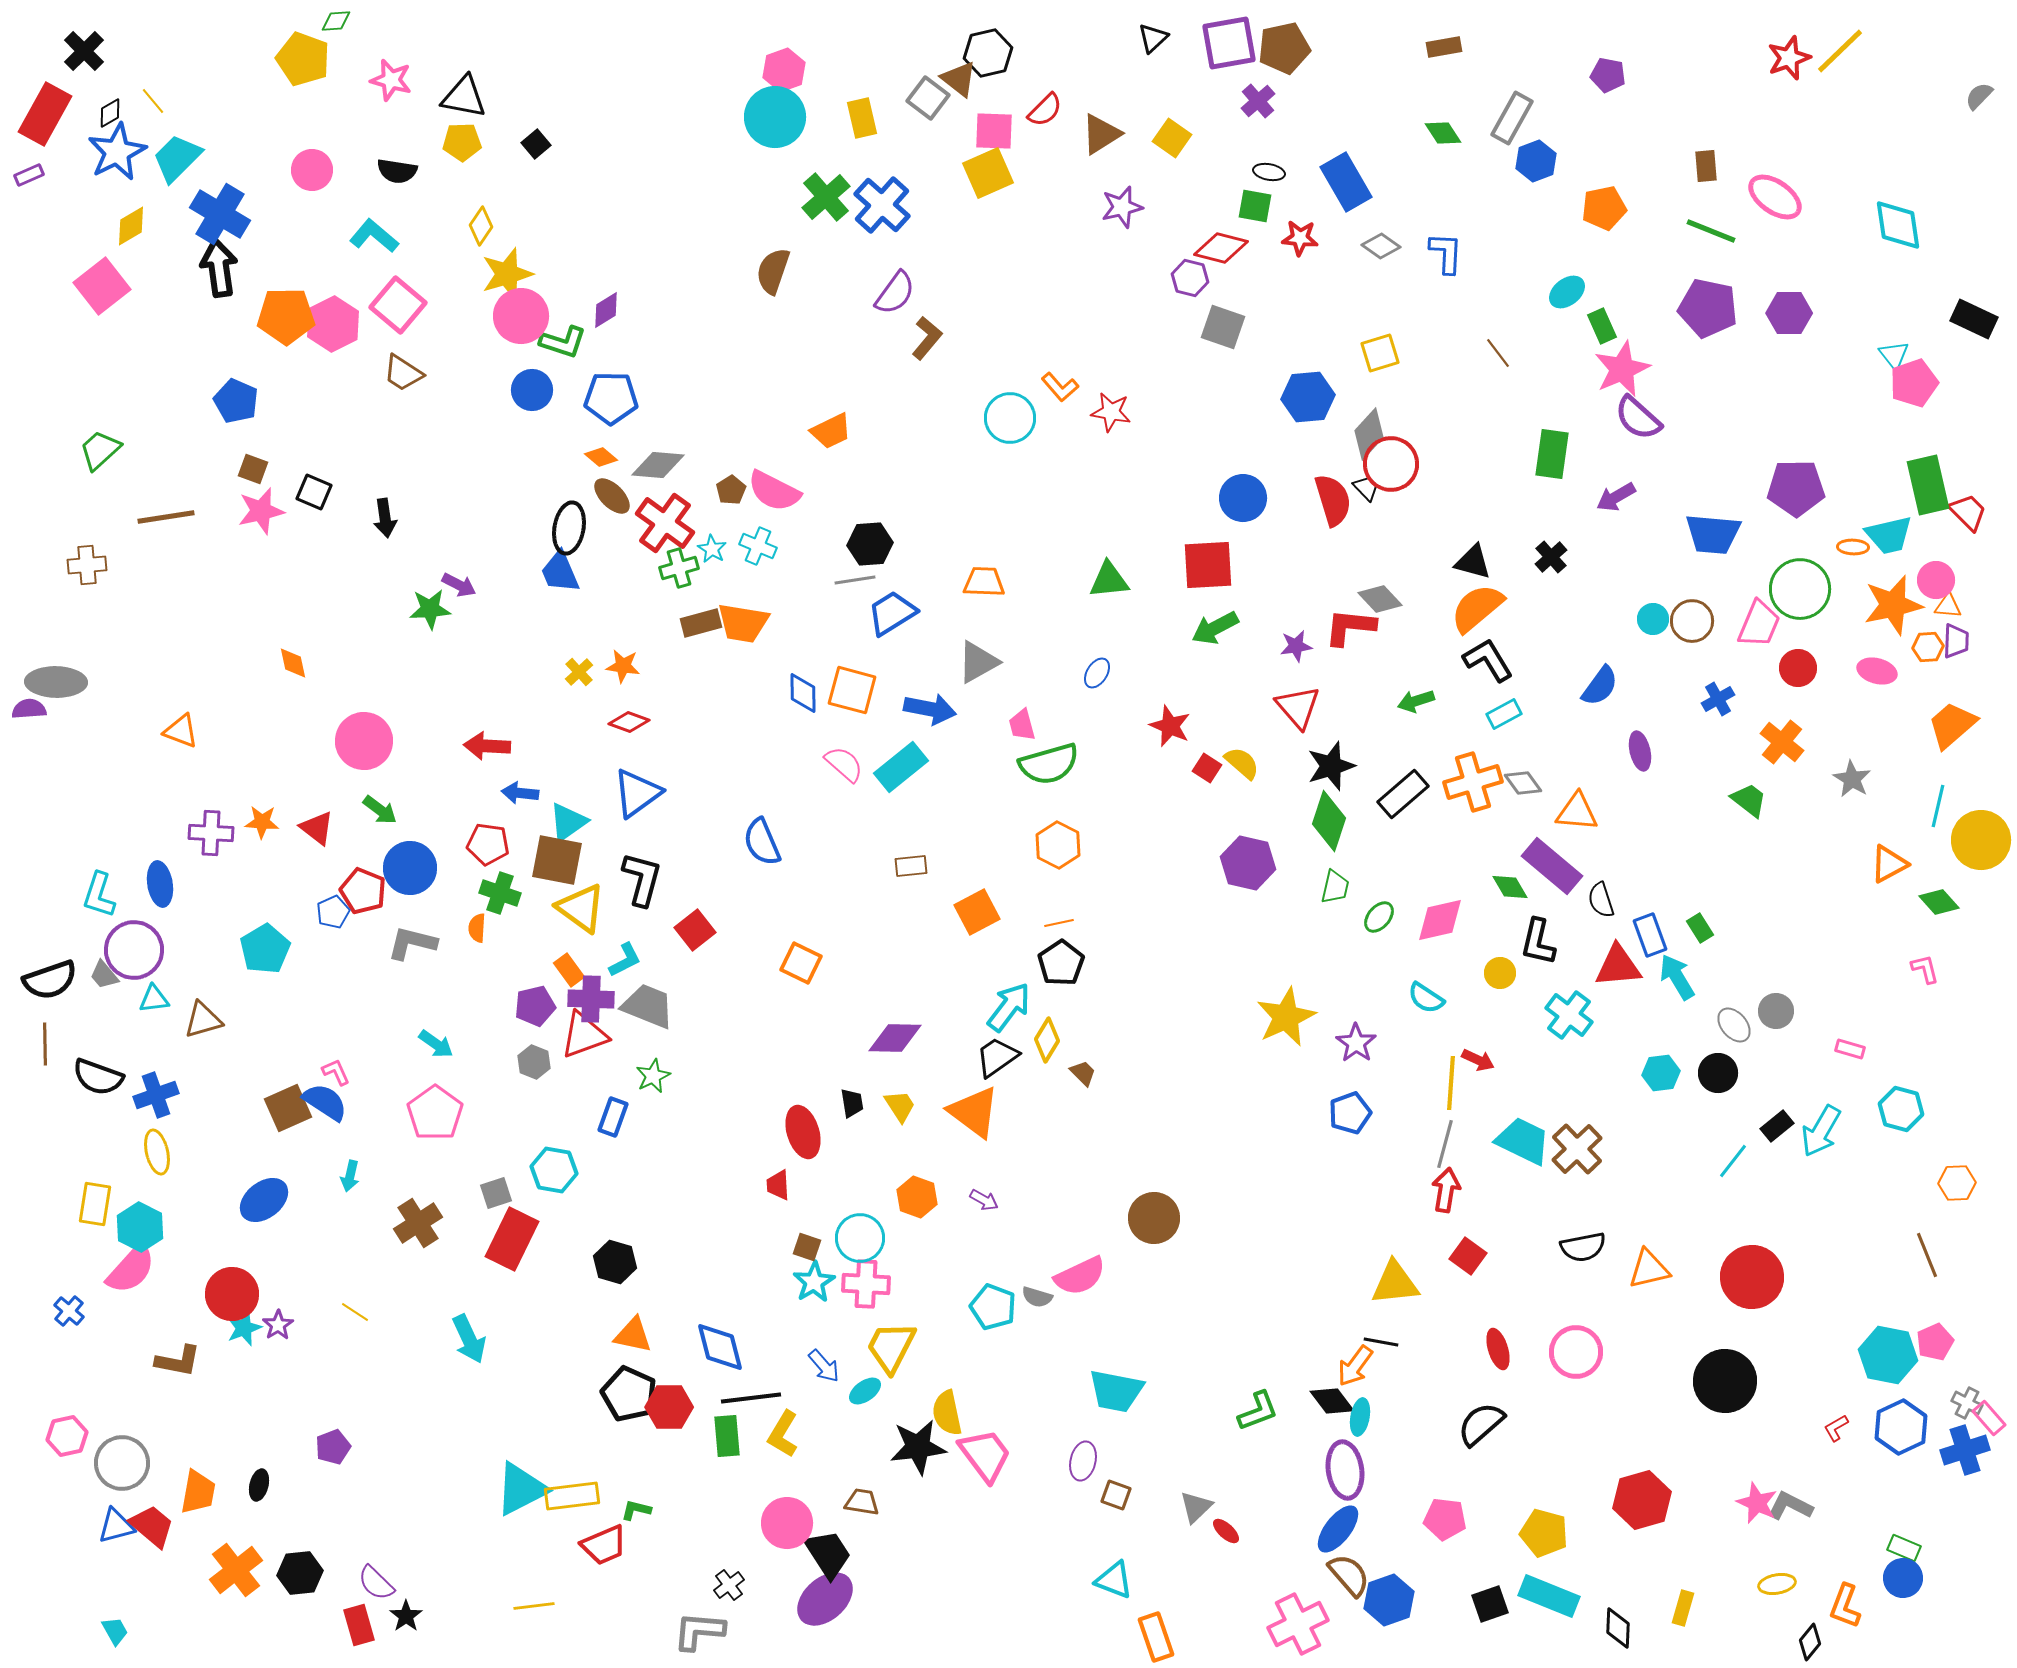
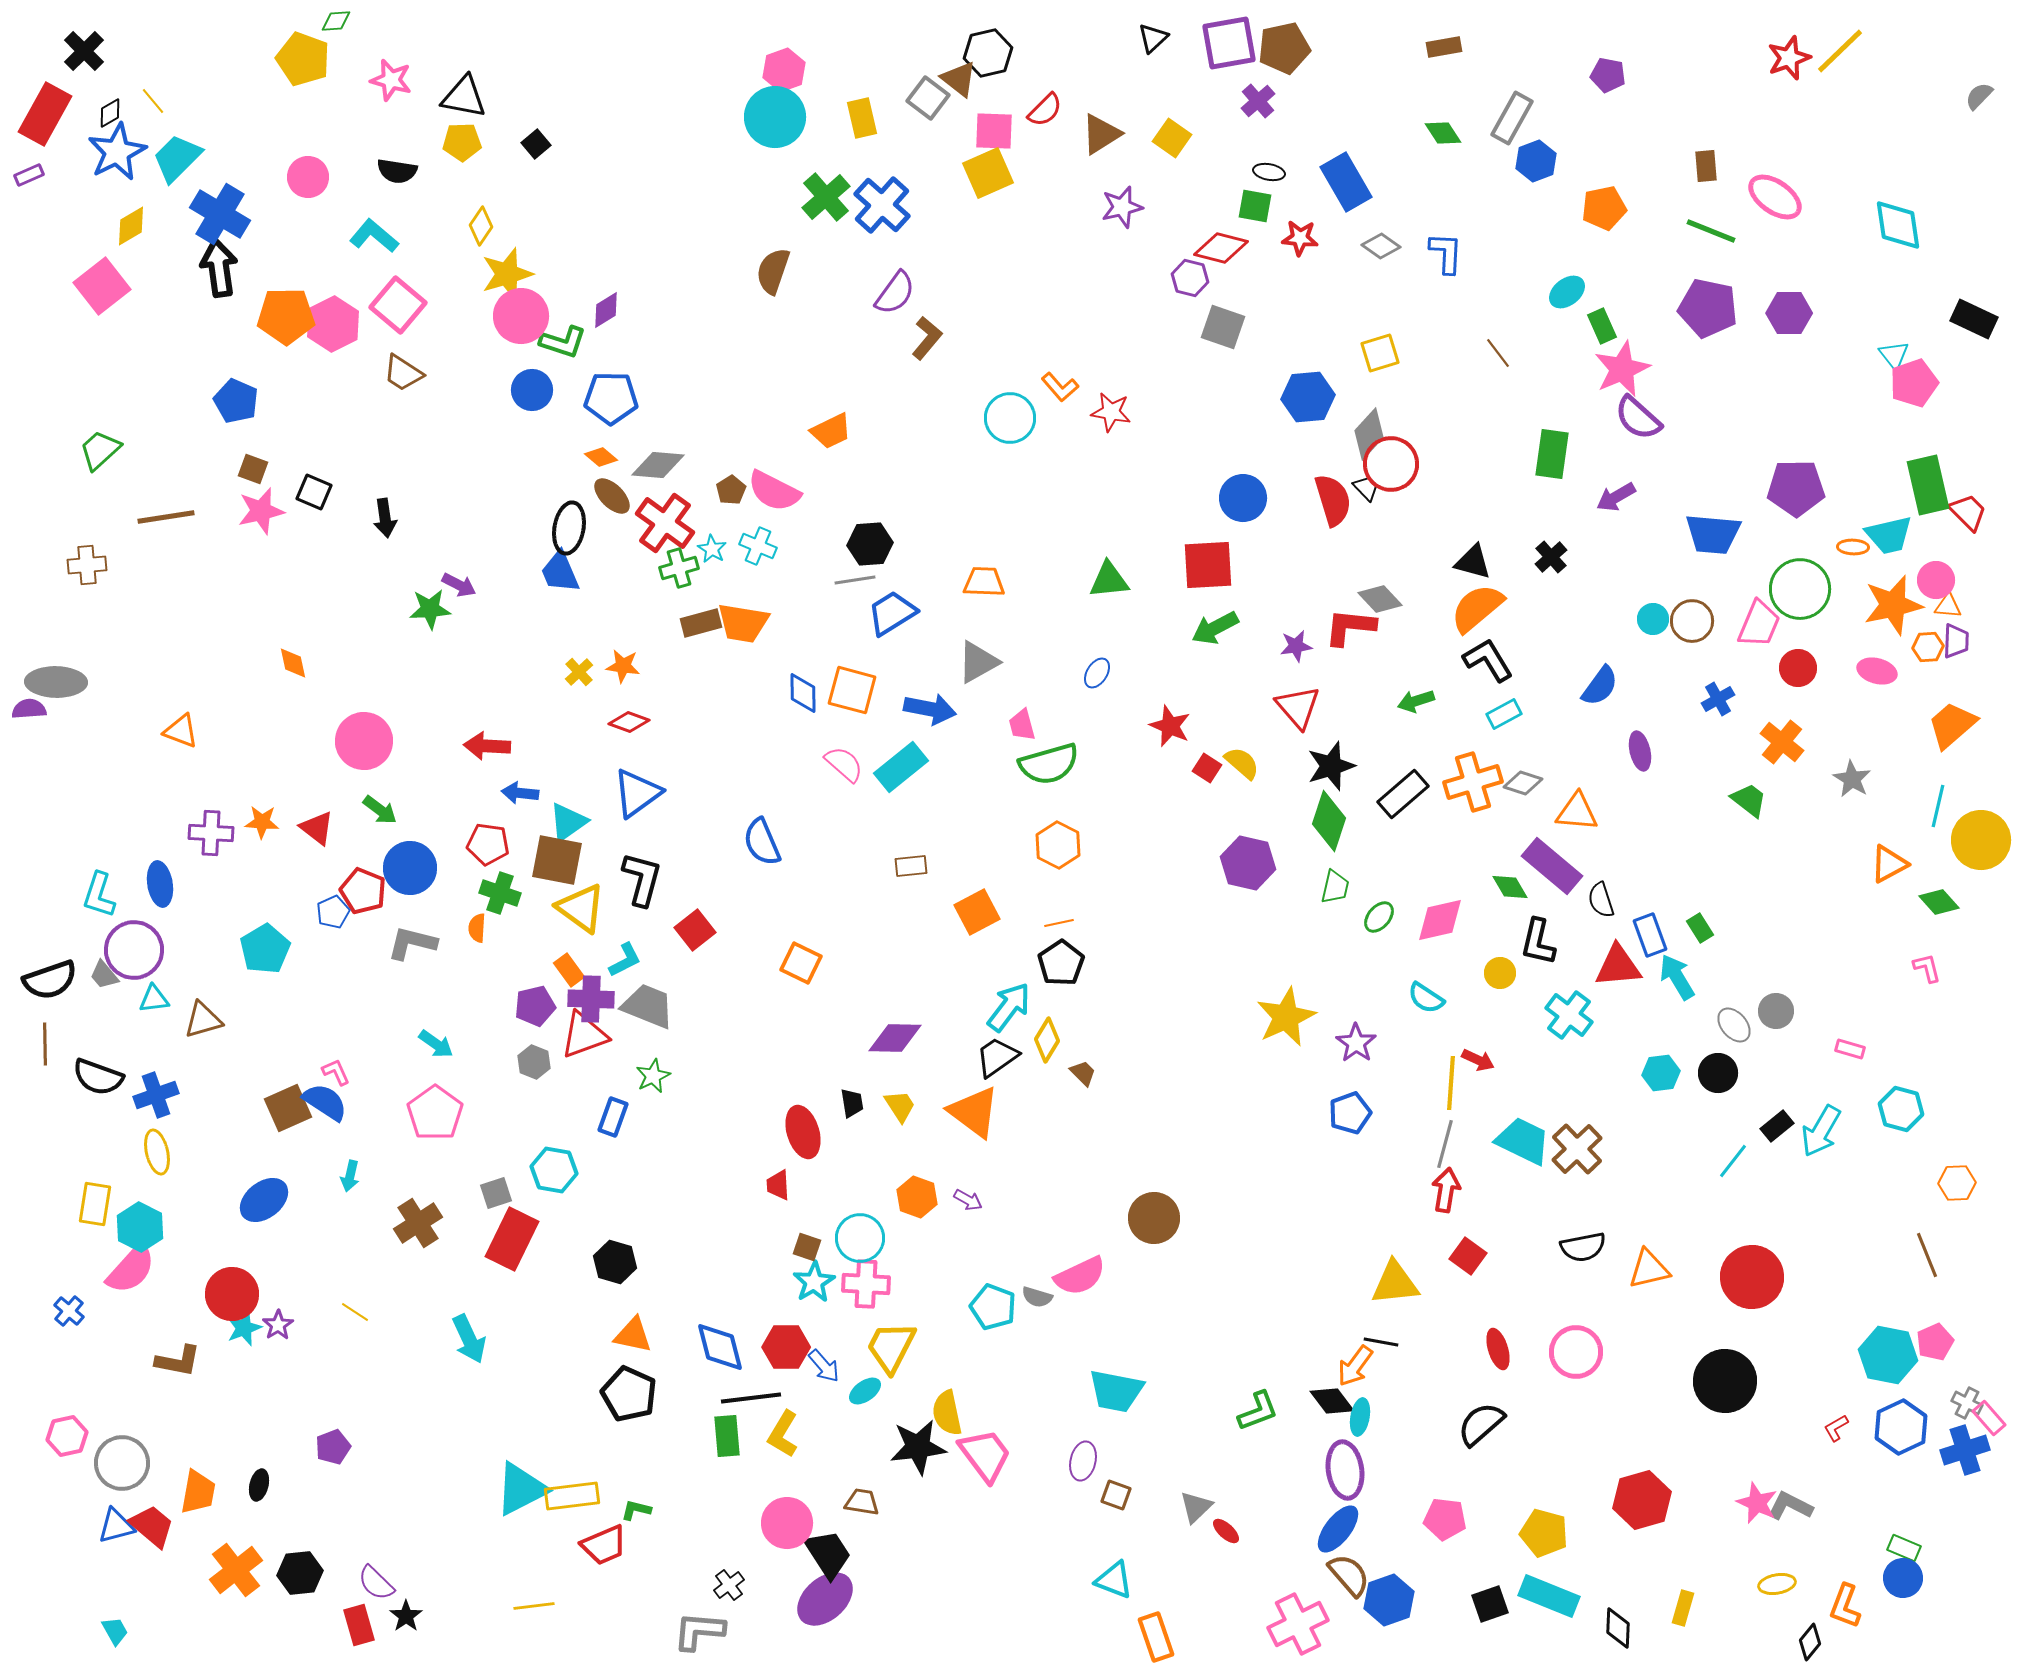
pink circle at (312, 170): moved 4 px left, 7 px down
gray diamond at (1523, 783): rotated 36 degrees counterclockwise
pink L-shape at (1925, 969): moved 2 px right, 1 px up
purple arrow at (984, 1200): moved 16 px left
red hexagon at (669, 1407): moved 117 px right, 60 px up
